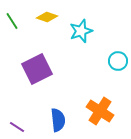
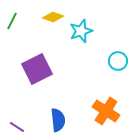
yellow diamond: moved 6 px right
green line: rotated 60 degrees clockwise
orange cross: moved 6 px right
